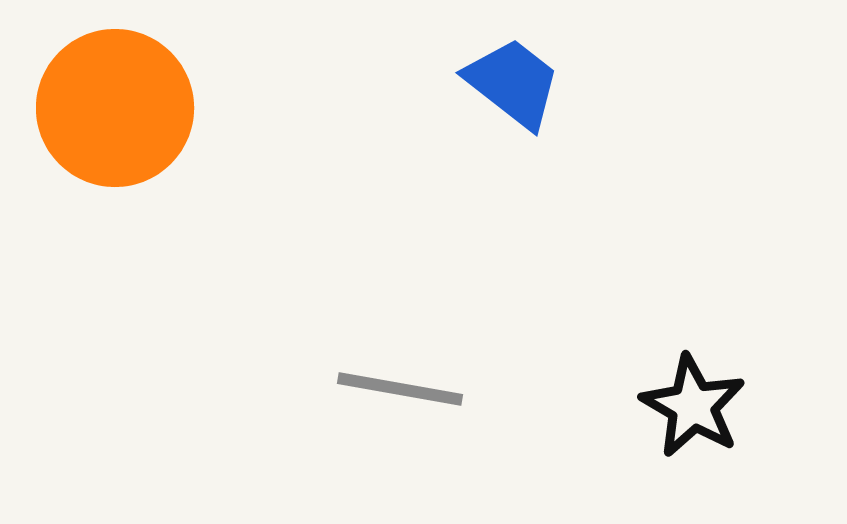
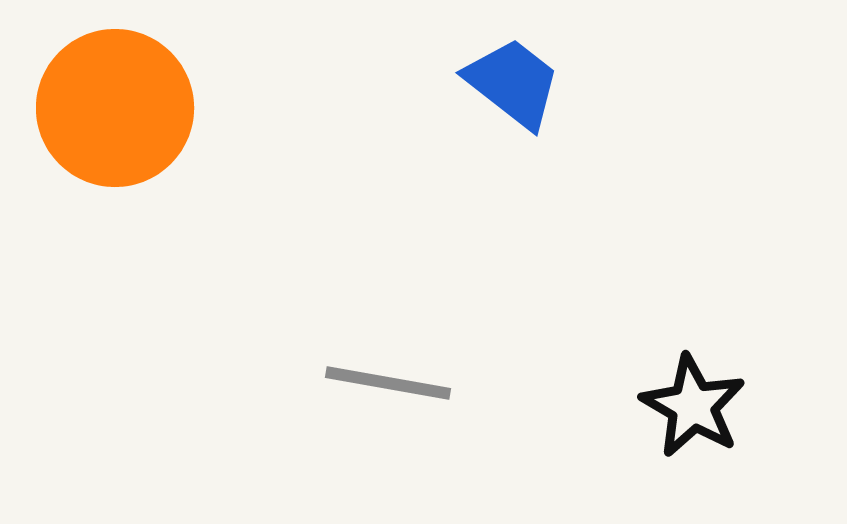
gray line: moved 12 px left, 6 px up
